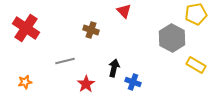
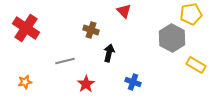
yellow pentagon: moved 5 px left
black arrow: moved 5 px left, 15 px up
